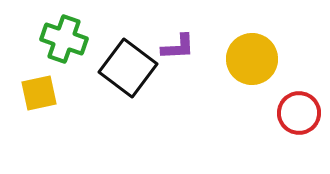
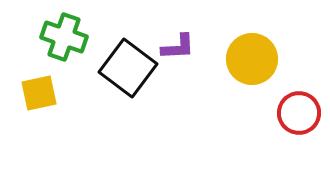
green cross: moved 2 px up
